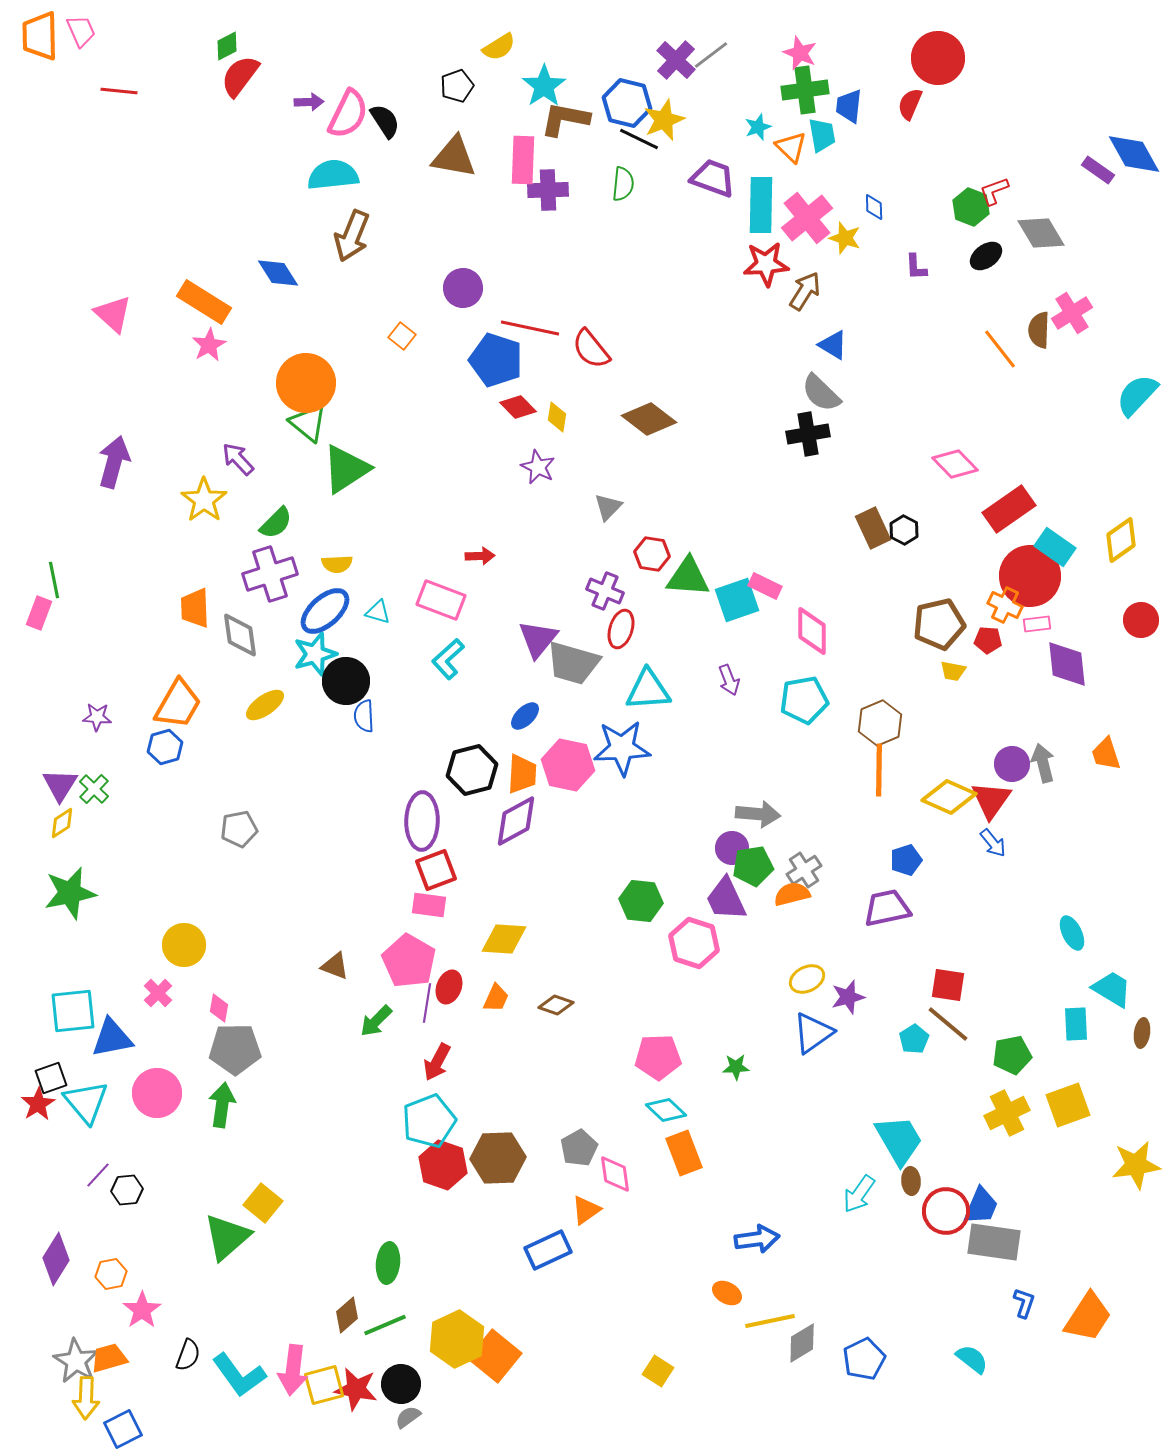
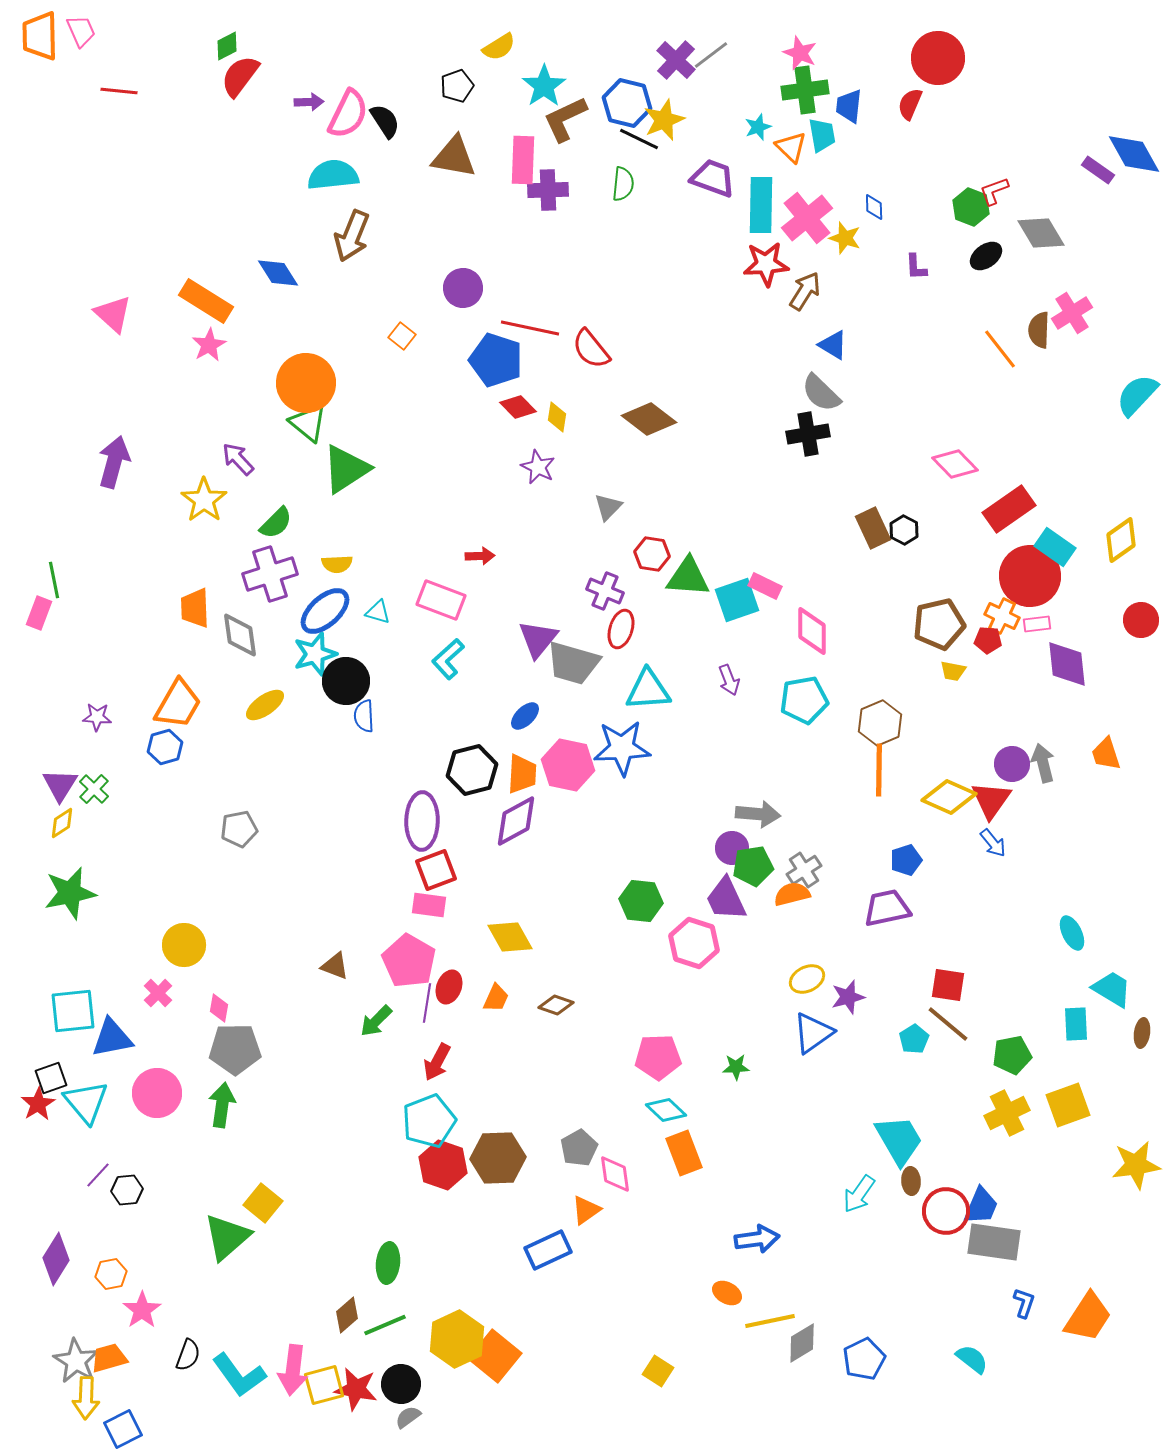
brown L-shape at (565, 119): rotated 36 degrees counterclockwise
orange rectangle at (204, 302): moved 2 px right, 1 px up
orange cross at (1005, 605): moved 3 px left, 11 px down
yellow diamond at (504, 939): moved 6 px right, 2 px up; rotated 57 degrees clockwise
